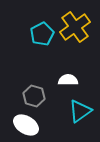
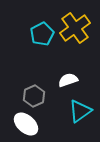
yellow cross: moved 1 px down
white semicircle: rotated 18 degrees counterclockwise
gray hexagon: rotated 20 degrees clockwise
white ellipse: moved 1 px up; rotated 10 degrees clockwise
